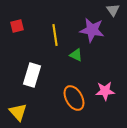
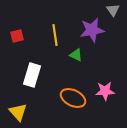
red square: moved 10 px down
purple star: rotated 20 degrees counterclockwise
orange ellipse: moved 1 px left; rotated 35 degrees counterclockwise
